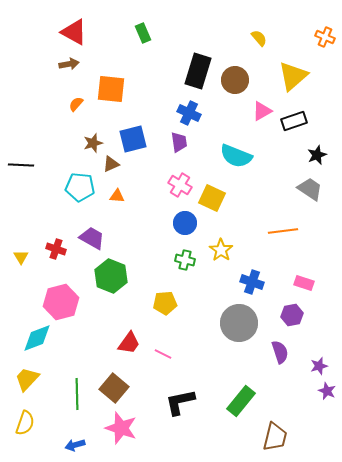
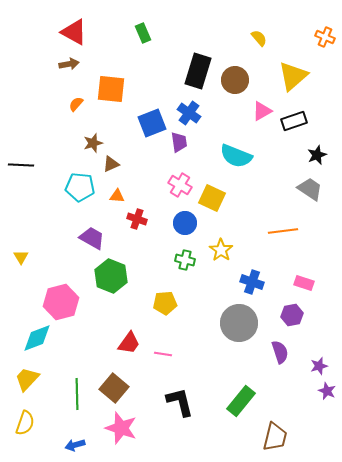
blue cross at (189, 113): rotated 10 degrees clockwise
blue square at (133, 139): moved 19 px right, 16 px up; rotated 8 degrees counterclockwise
red cross at (56, 249): moved 81 px right, 30 px up
pink line at (163, 354): rotated 18 degrees counterclockwise
black L-shape at (180, 402): rotated 88 degrees clockwise
